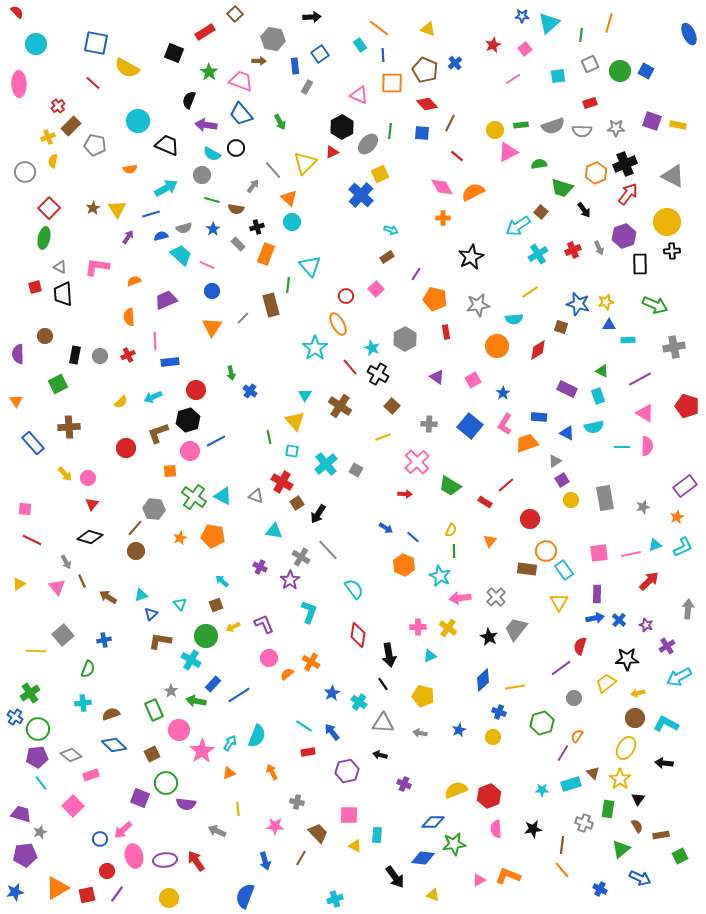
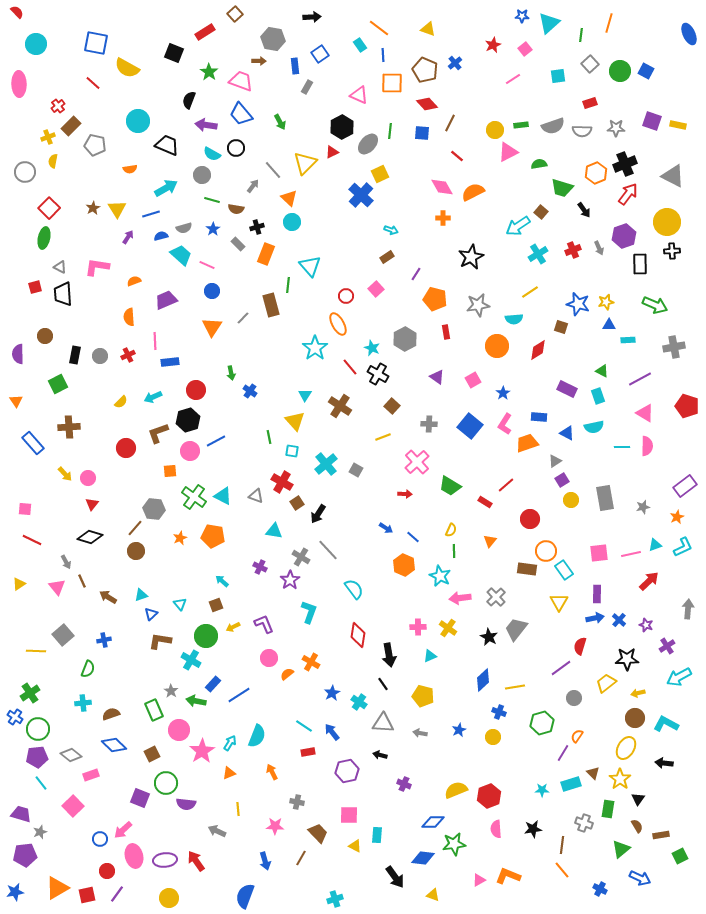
gray square at (590, 64): rotated 18 degrees counterclockwise
